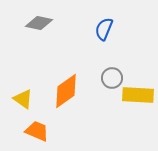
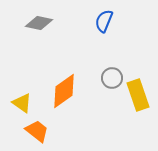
blue semicircle: moved 8 px up
orange diamond: moved 2 px left
yellow rectangle: rotated 68 degrees clockwise
yellow triangle: moved 1 px left, 4 px down
orange trapezoid: rotated 15 degrees clockwise
